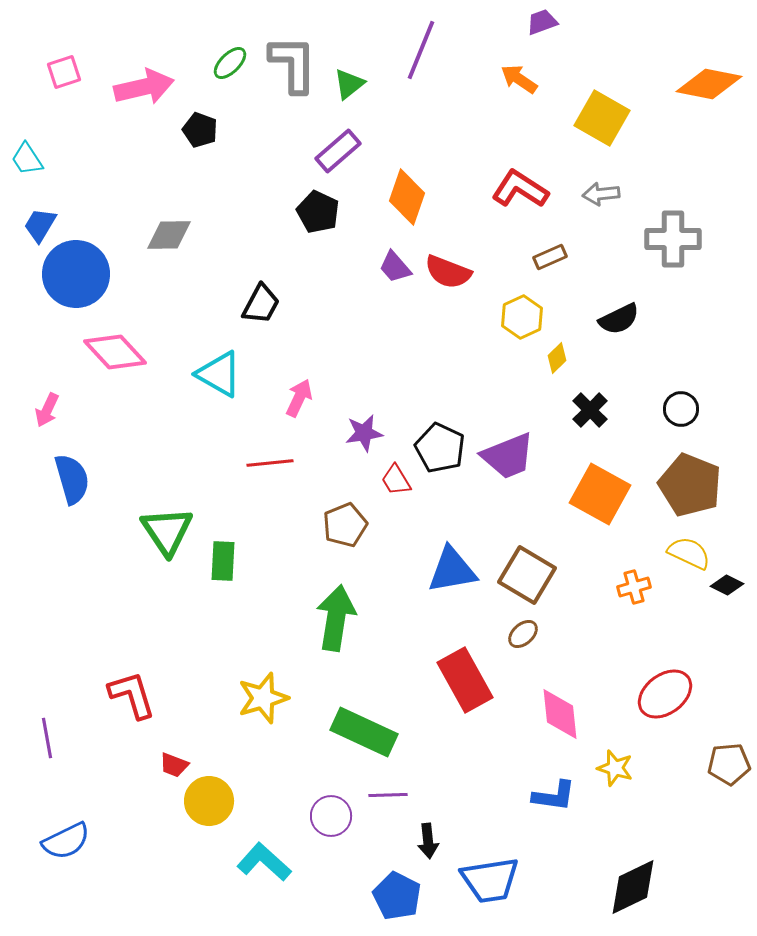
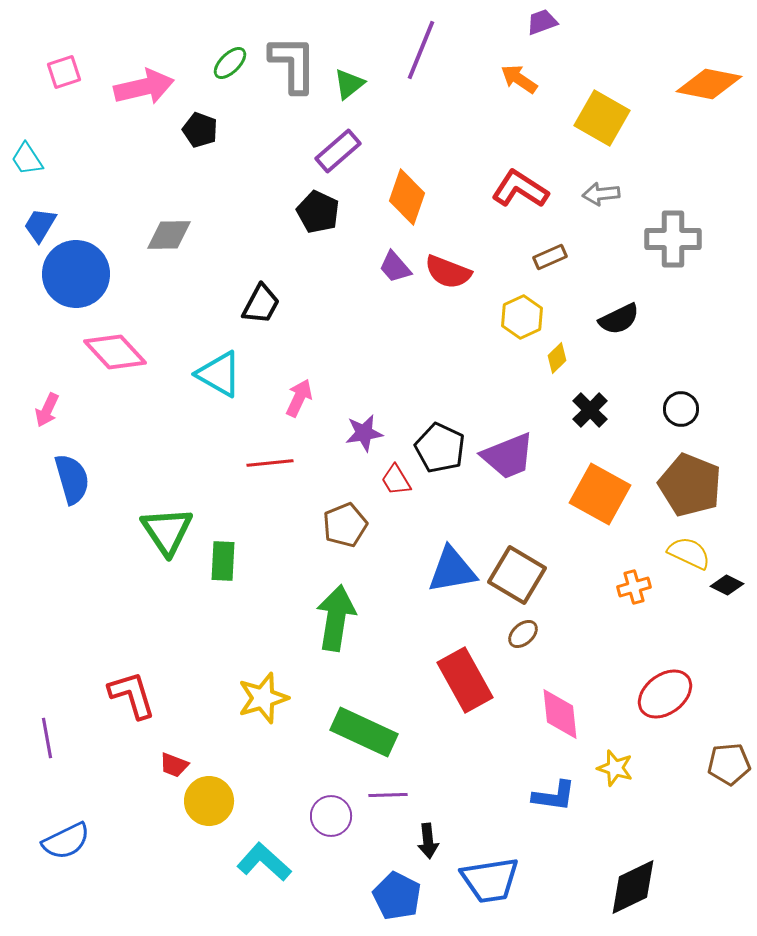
brown square at (527, 575): moved 10 px left
